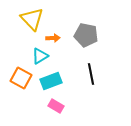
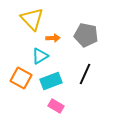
black line: moved 6 px left; rotated 35 degrees clockwise
